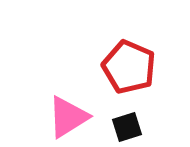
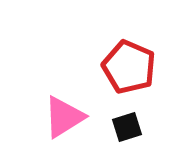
pink triangle: moved 4 px left
